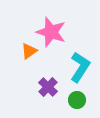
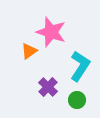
cyan L-shape: moved 1 px up
